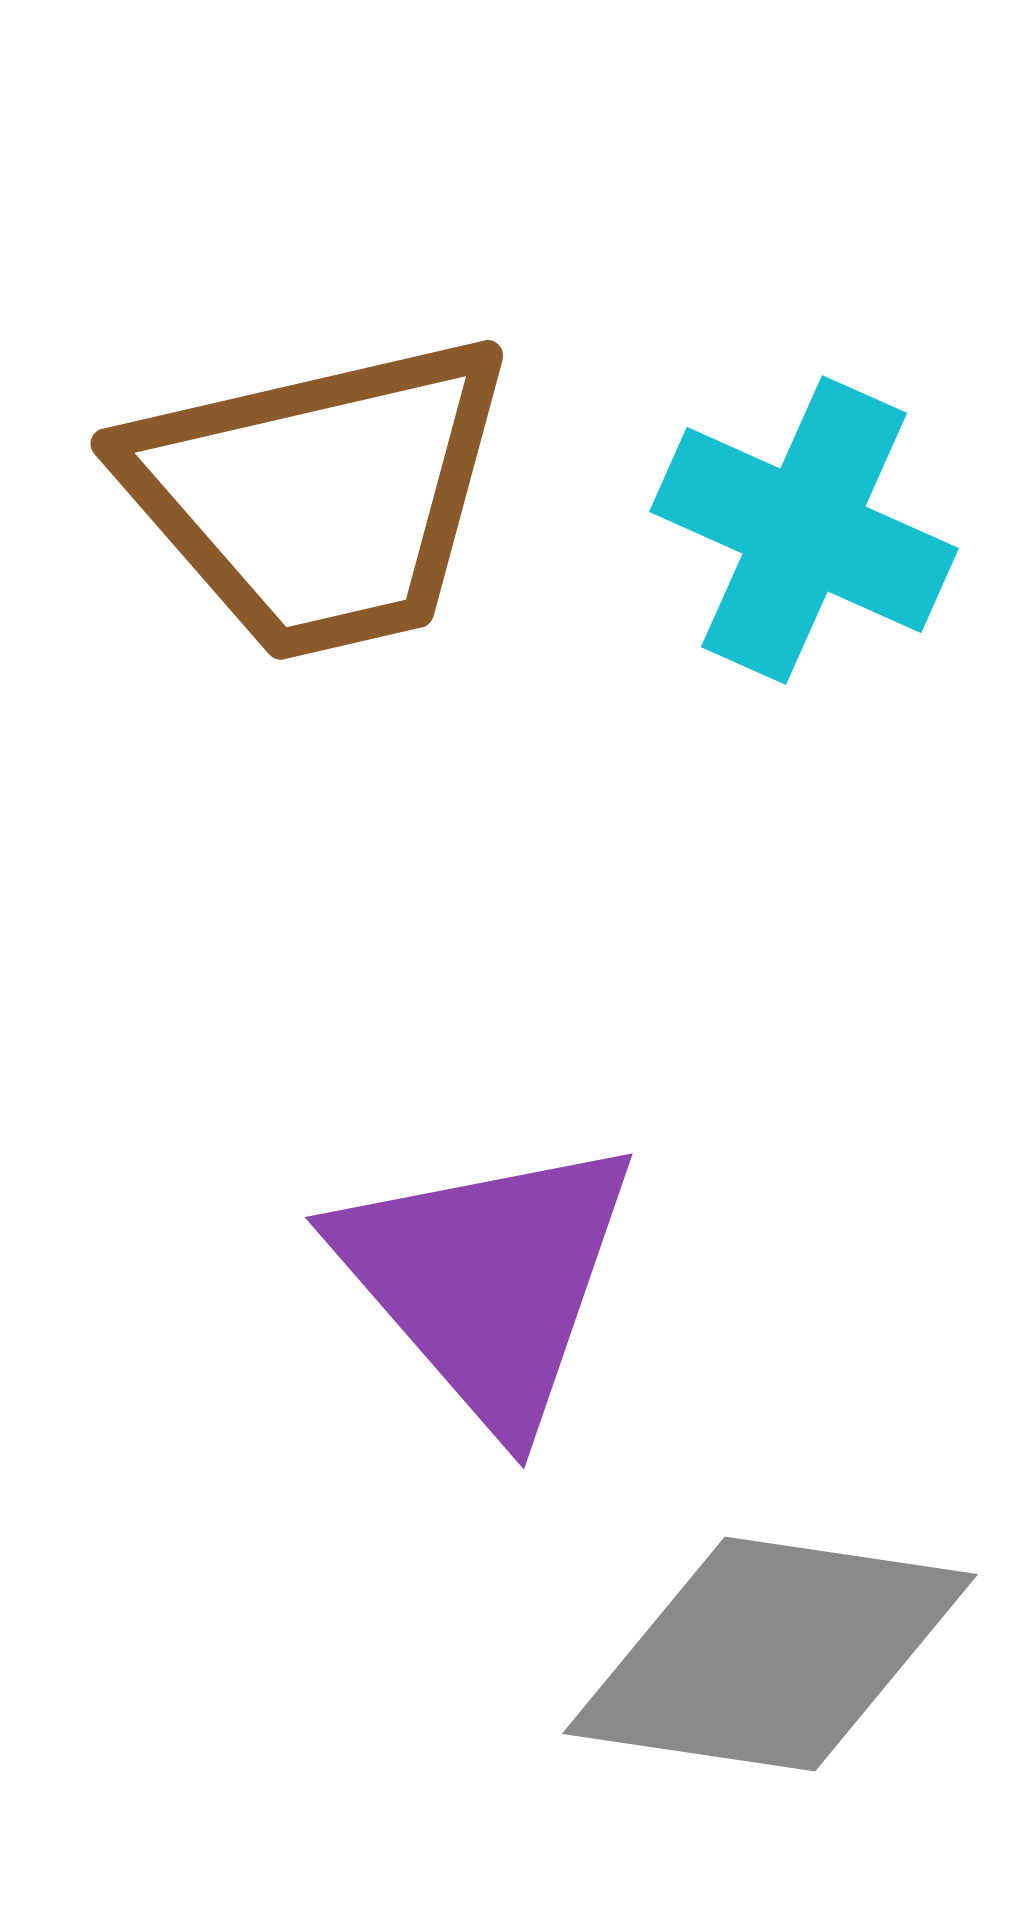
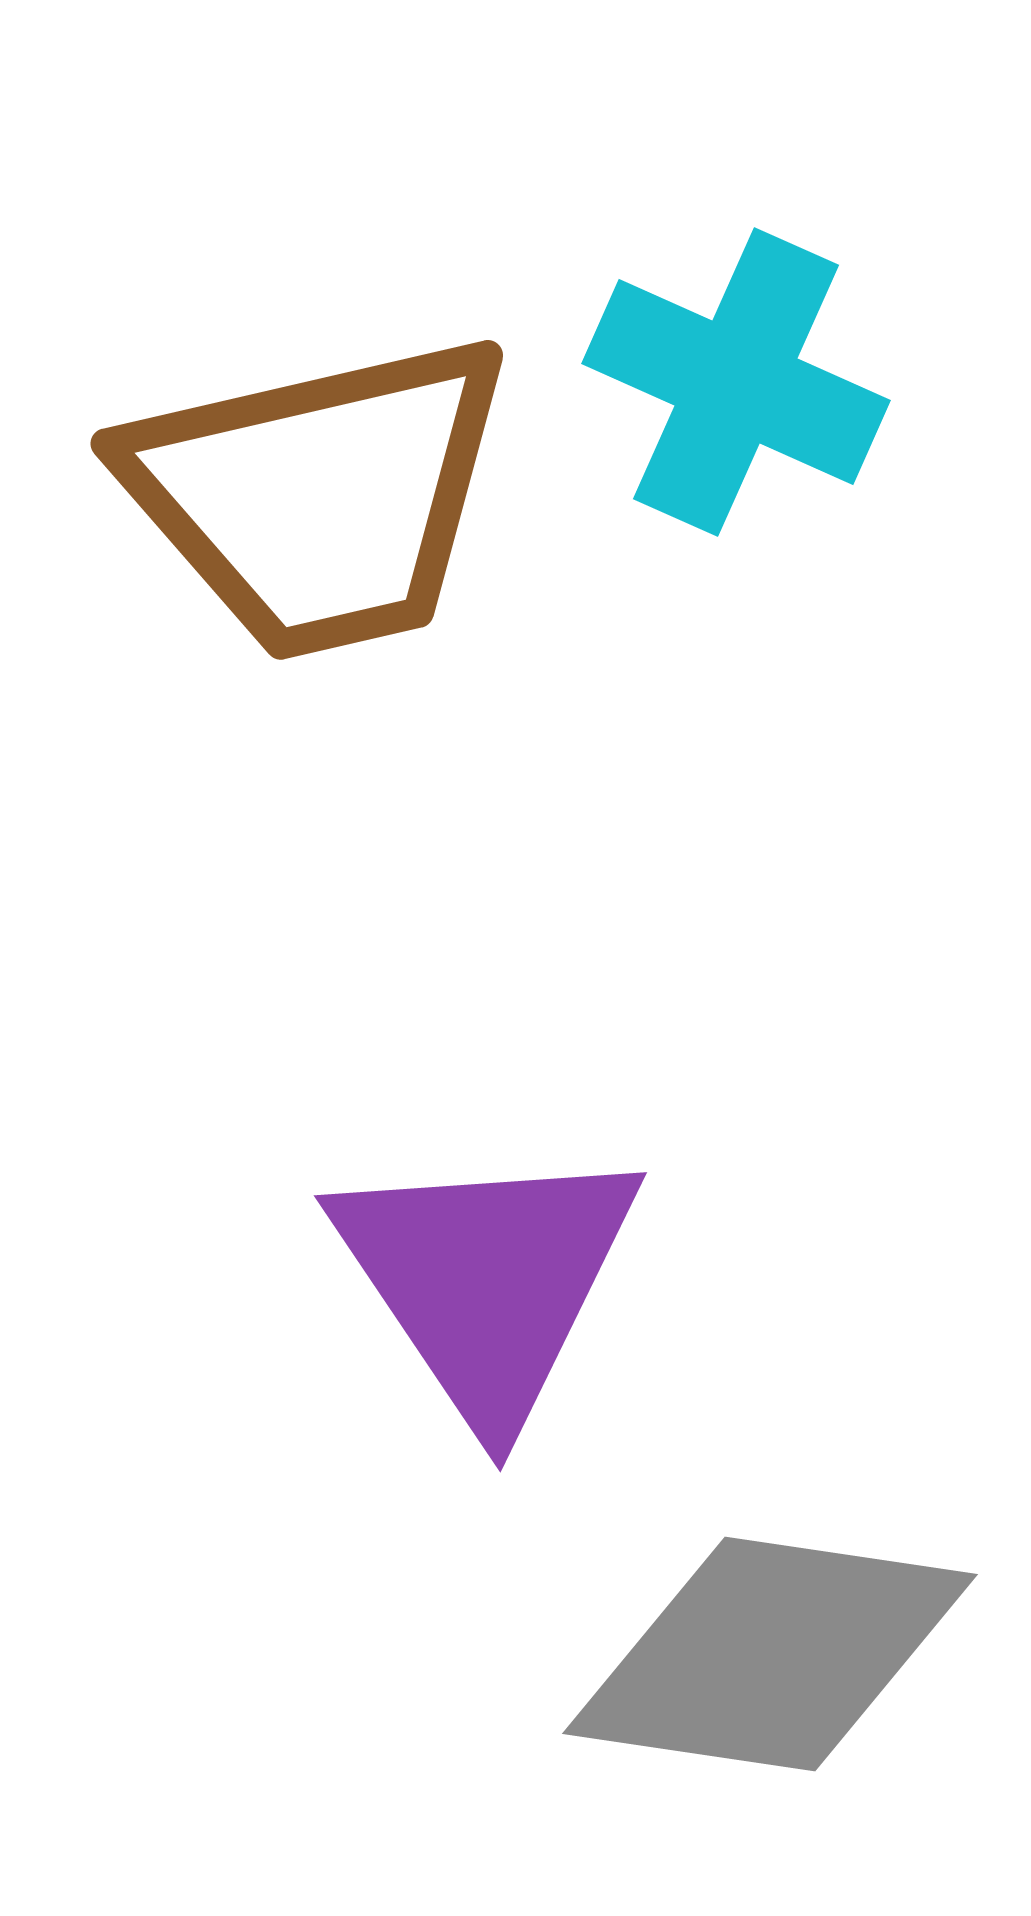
cyan cross: moved 68 px left, 148 px up
purple triangle: rotated 7 degrees clockwise
